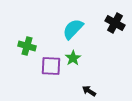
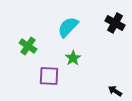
cyan semicircle: moved 5 px left, 2 px up
green cross: moved 1 px right; rotated 18 degrees clockwise
purple square: moved 2 px left, 10 px down
black arrow: moved 26 px right
